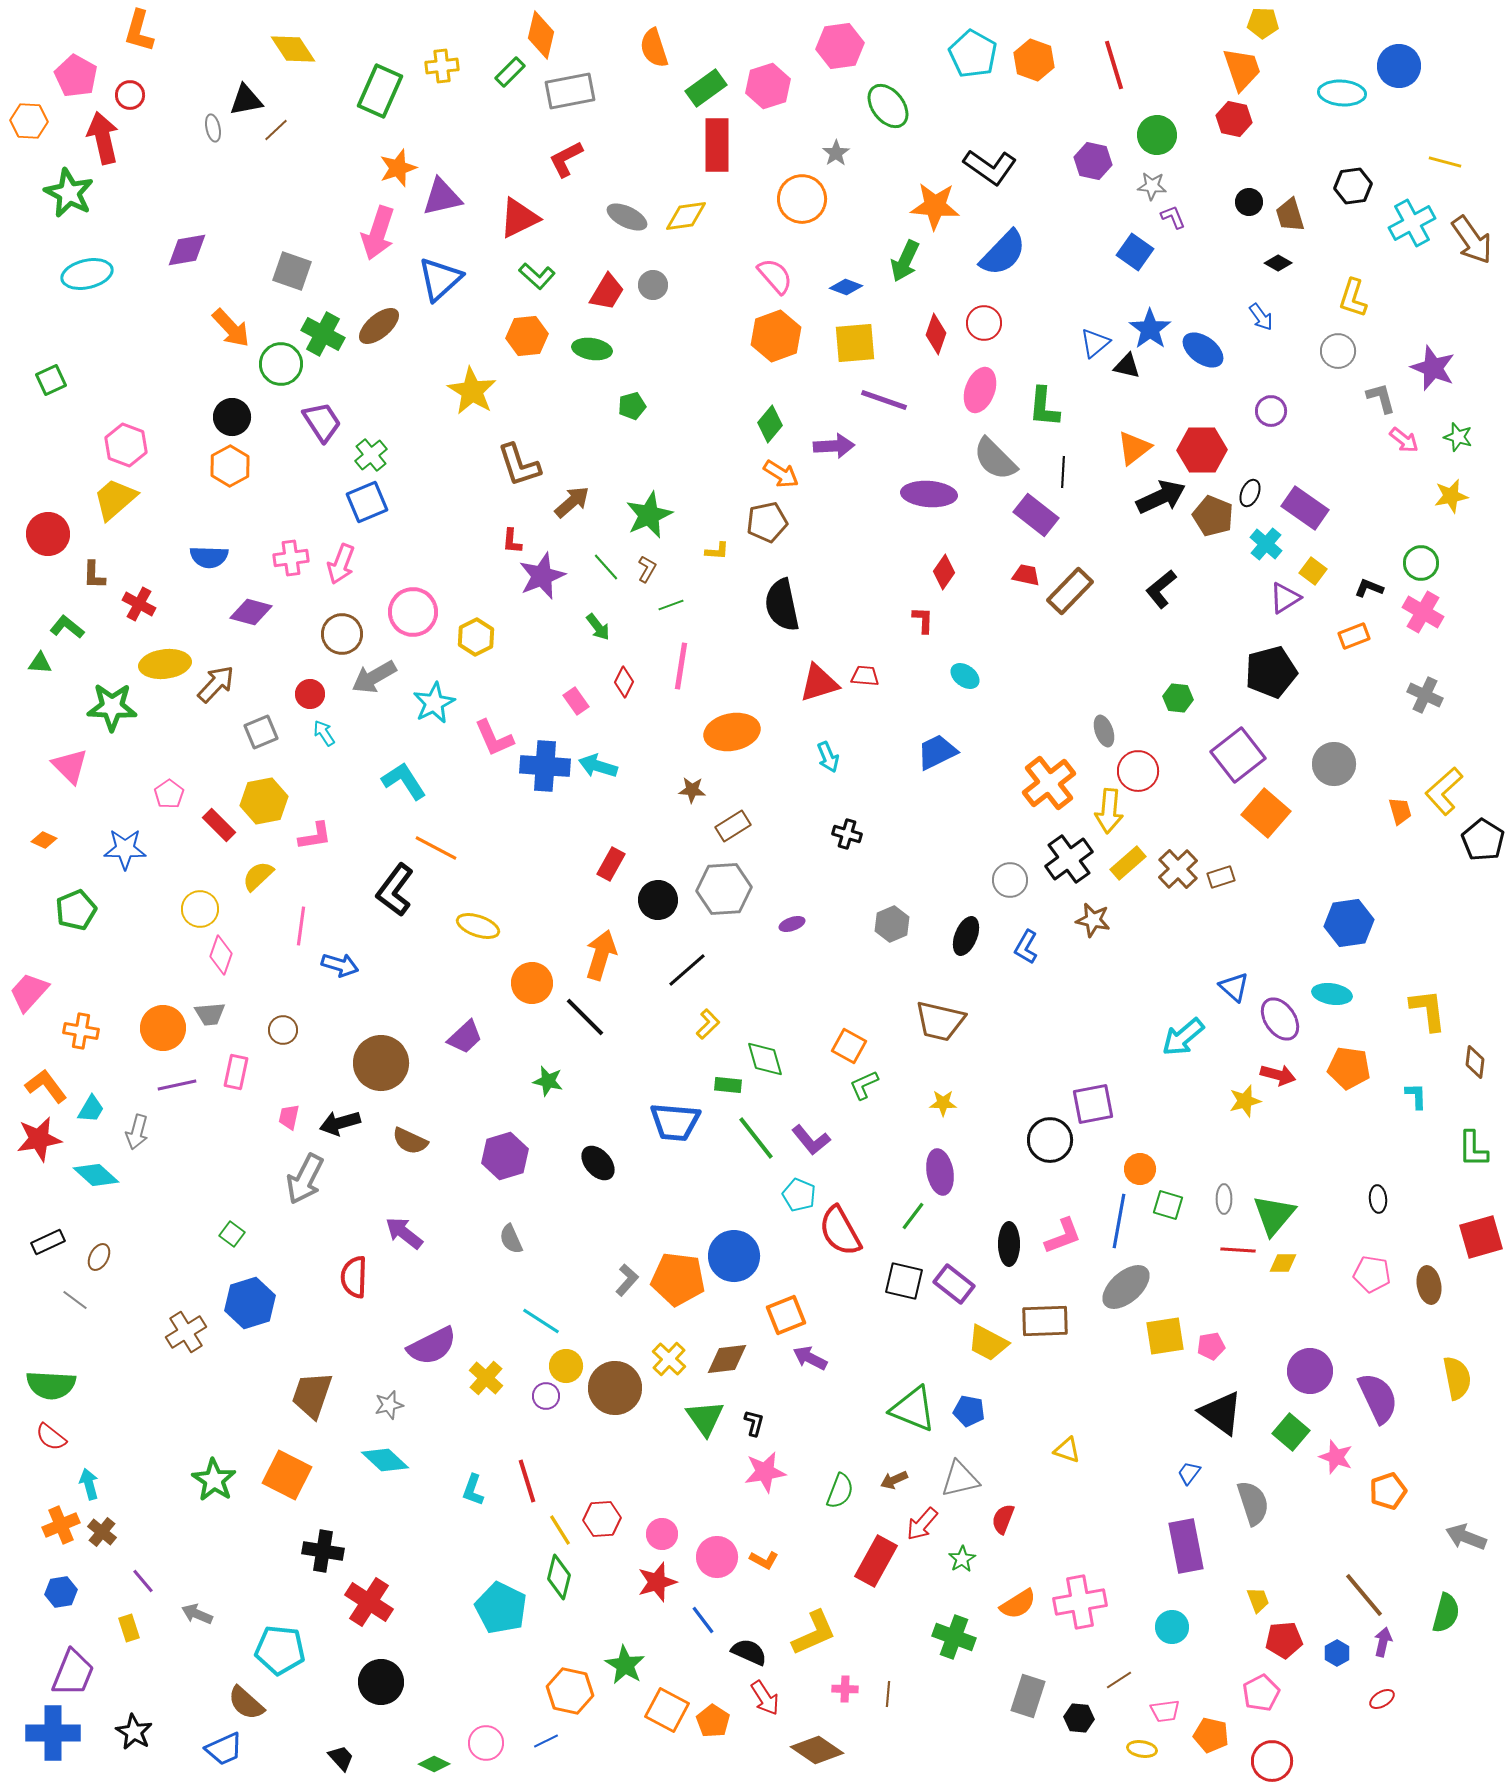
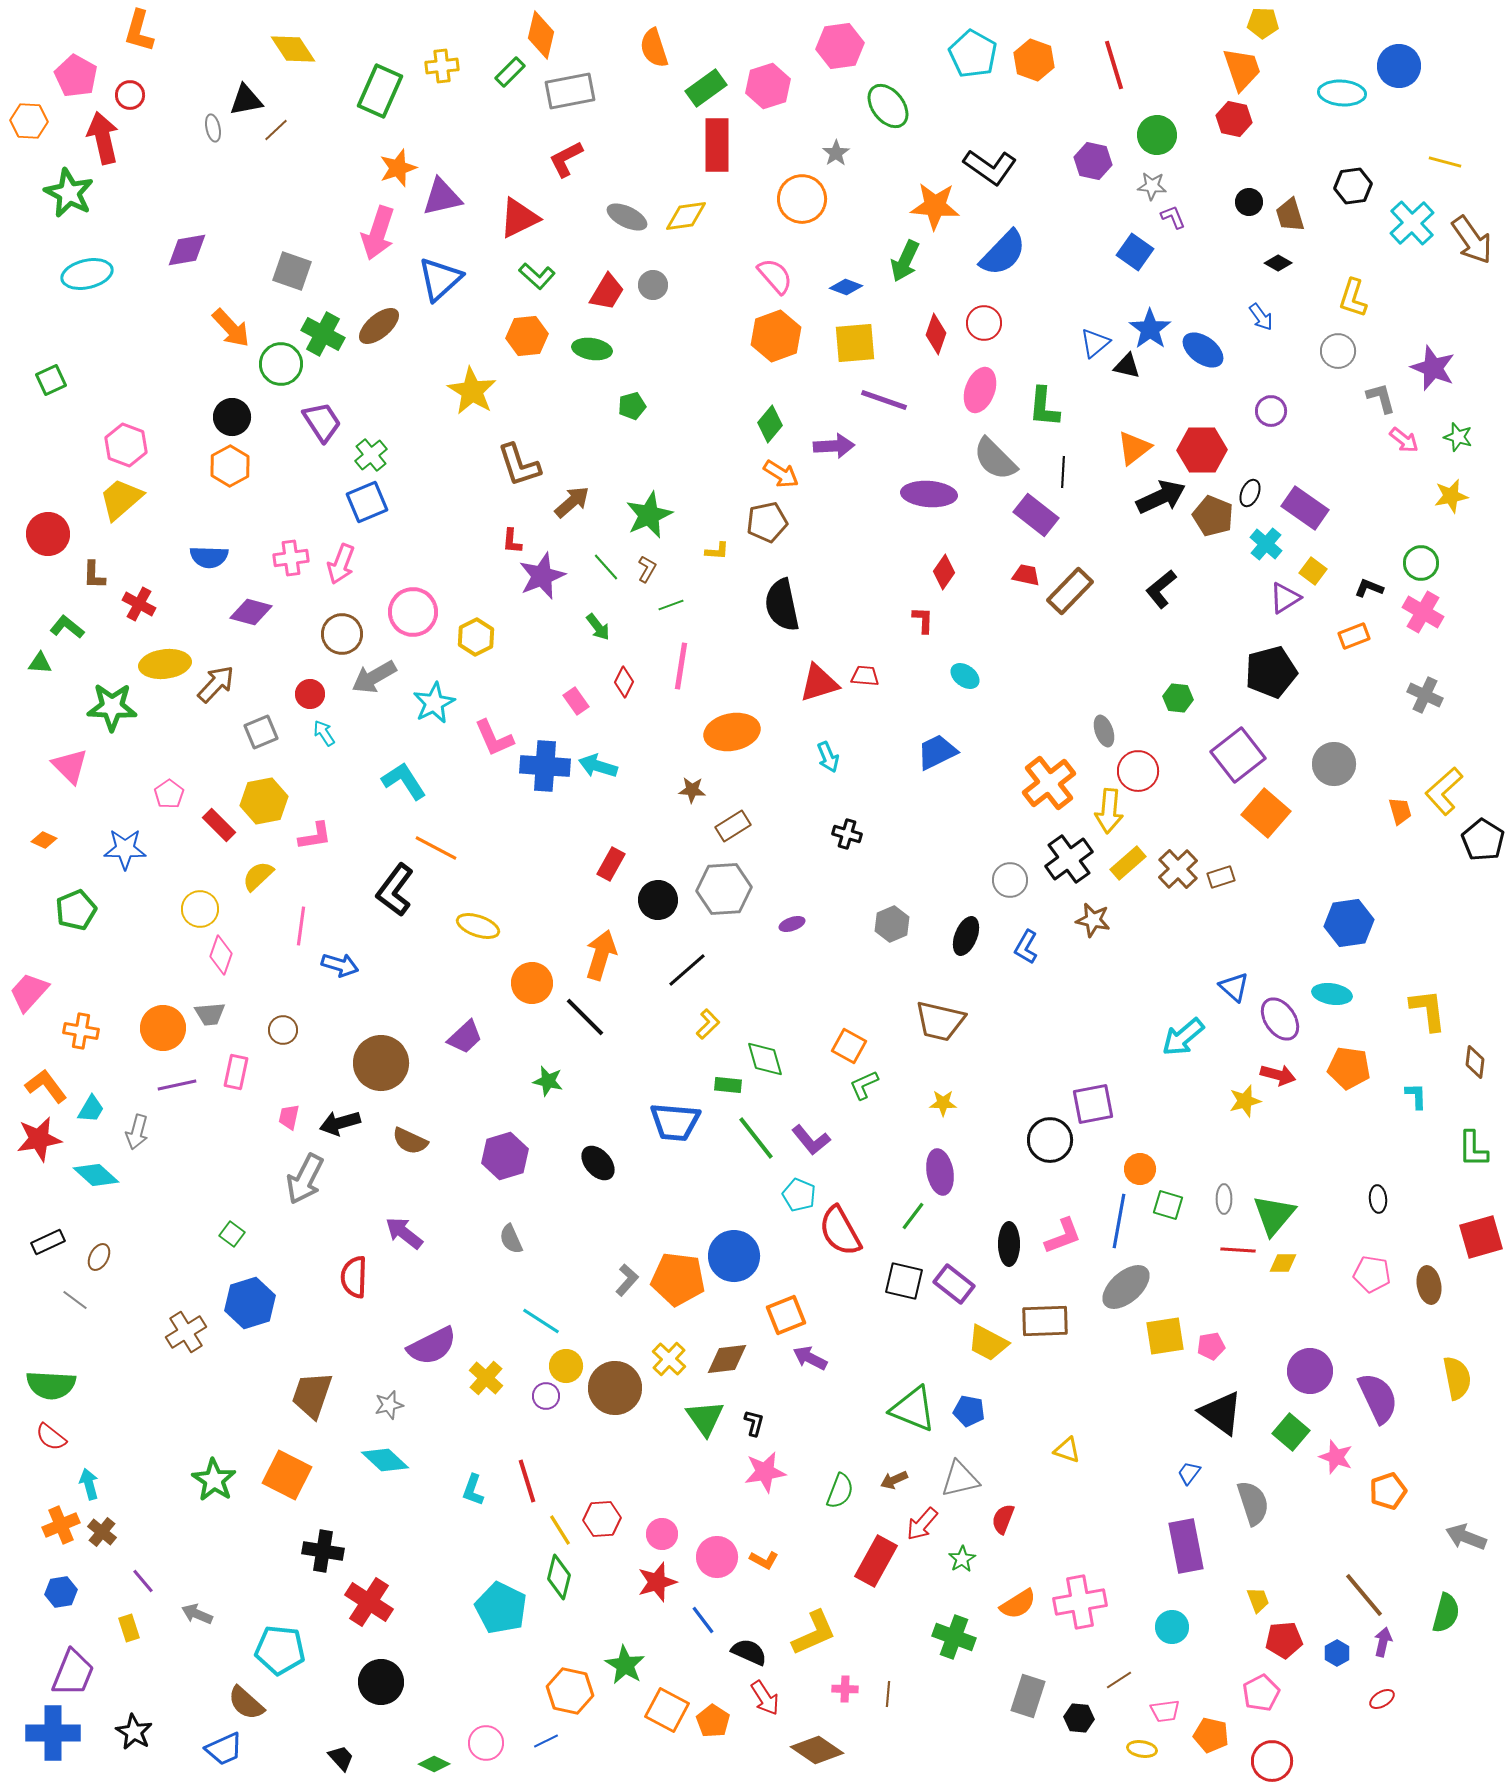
cyan cross at (1412, 223): rotated 15 degrees counterclockwise
yellow trapezoid at (115, 499): moved 6 px right
